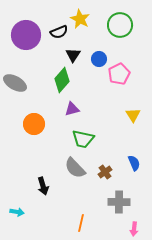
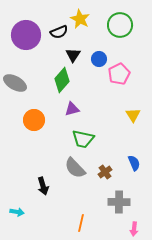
orange circle: moved 4 px up
